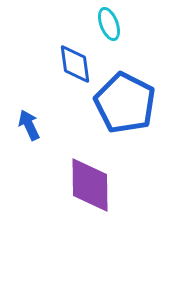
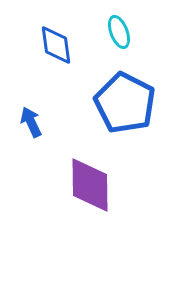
cyan ellipse: moved 10 px right, 8 px down
blue diamond: moved 19 px left, 19 px up
blue arrow: moved 2 px right, 3 px up
